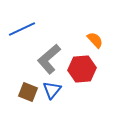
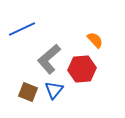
blue triangle: moved 2 px right
